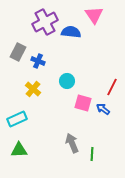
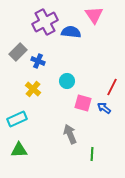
gray rectangle: rotated 18 degrees clockwise
blue arrow: moved 1 px right, 1 px up
gray arrow: moved 2 px left, 9 px up
